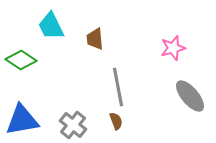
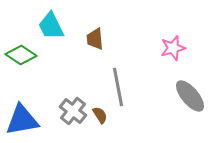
green diamond: moved 5 px up
brown semicircle: moved 16 px left, 6 px up; rotated 12 degrees counterclockwise
gray cross: moved 14 px up
